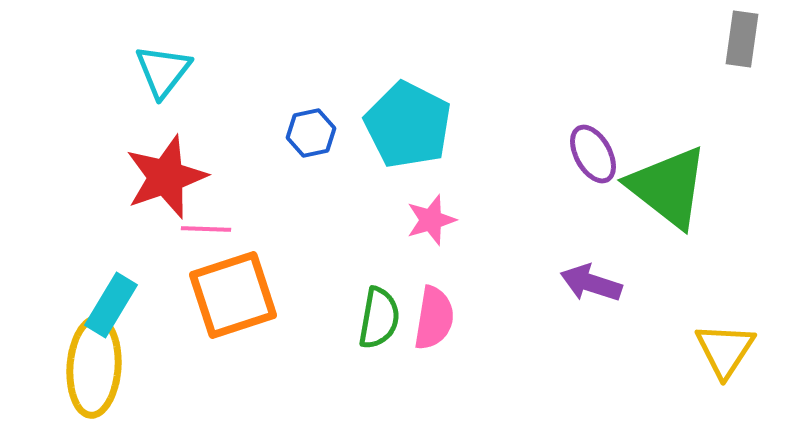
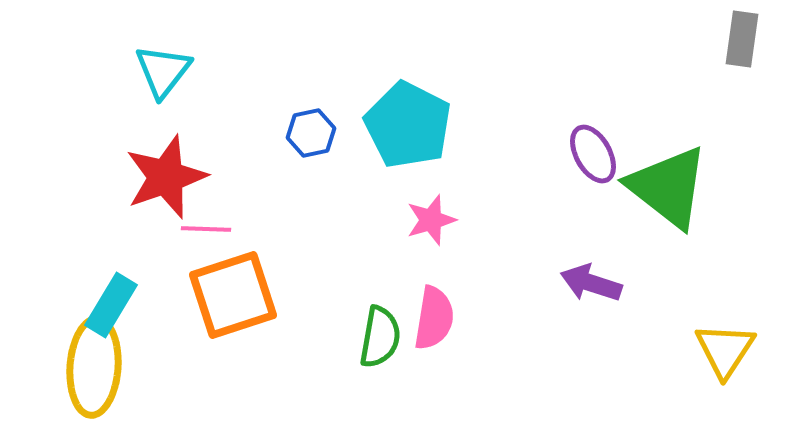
green semicircle: moved 1 px right, 19 px down
